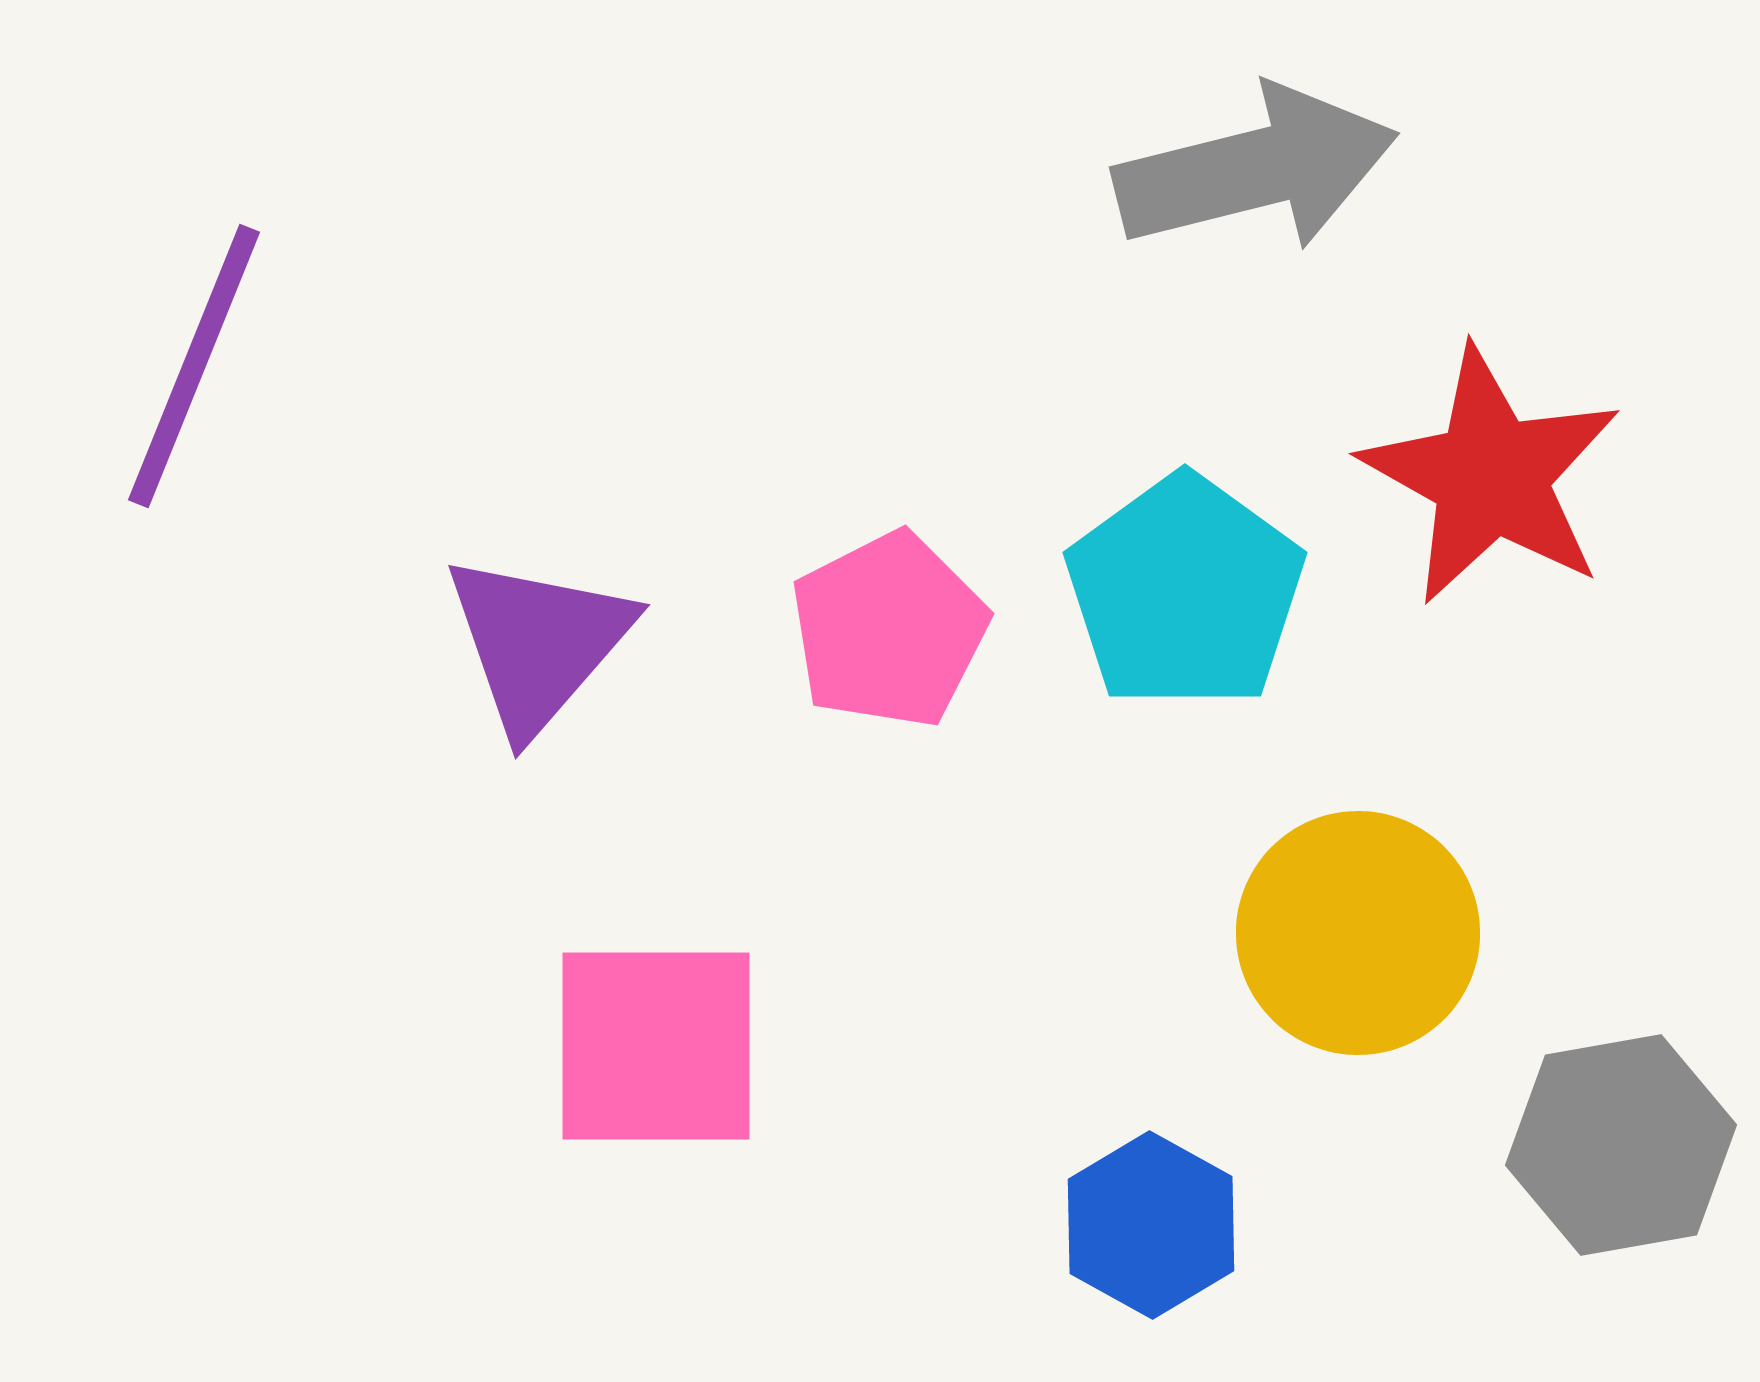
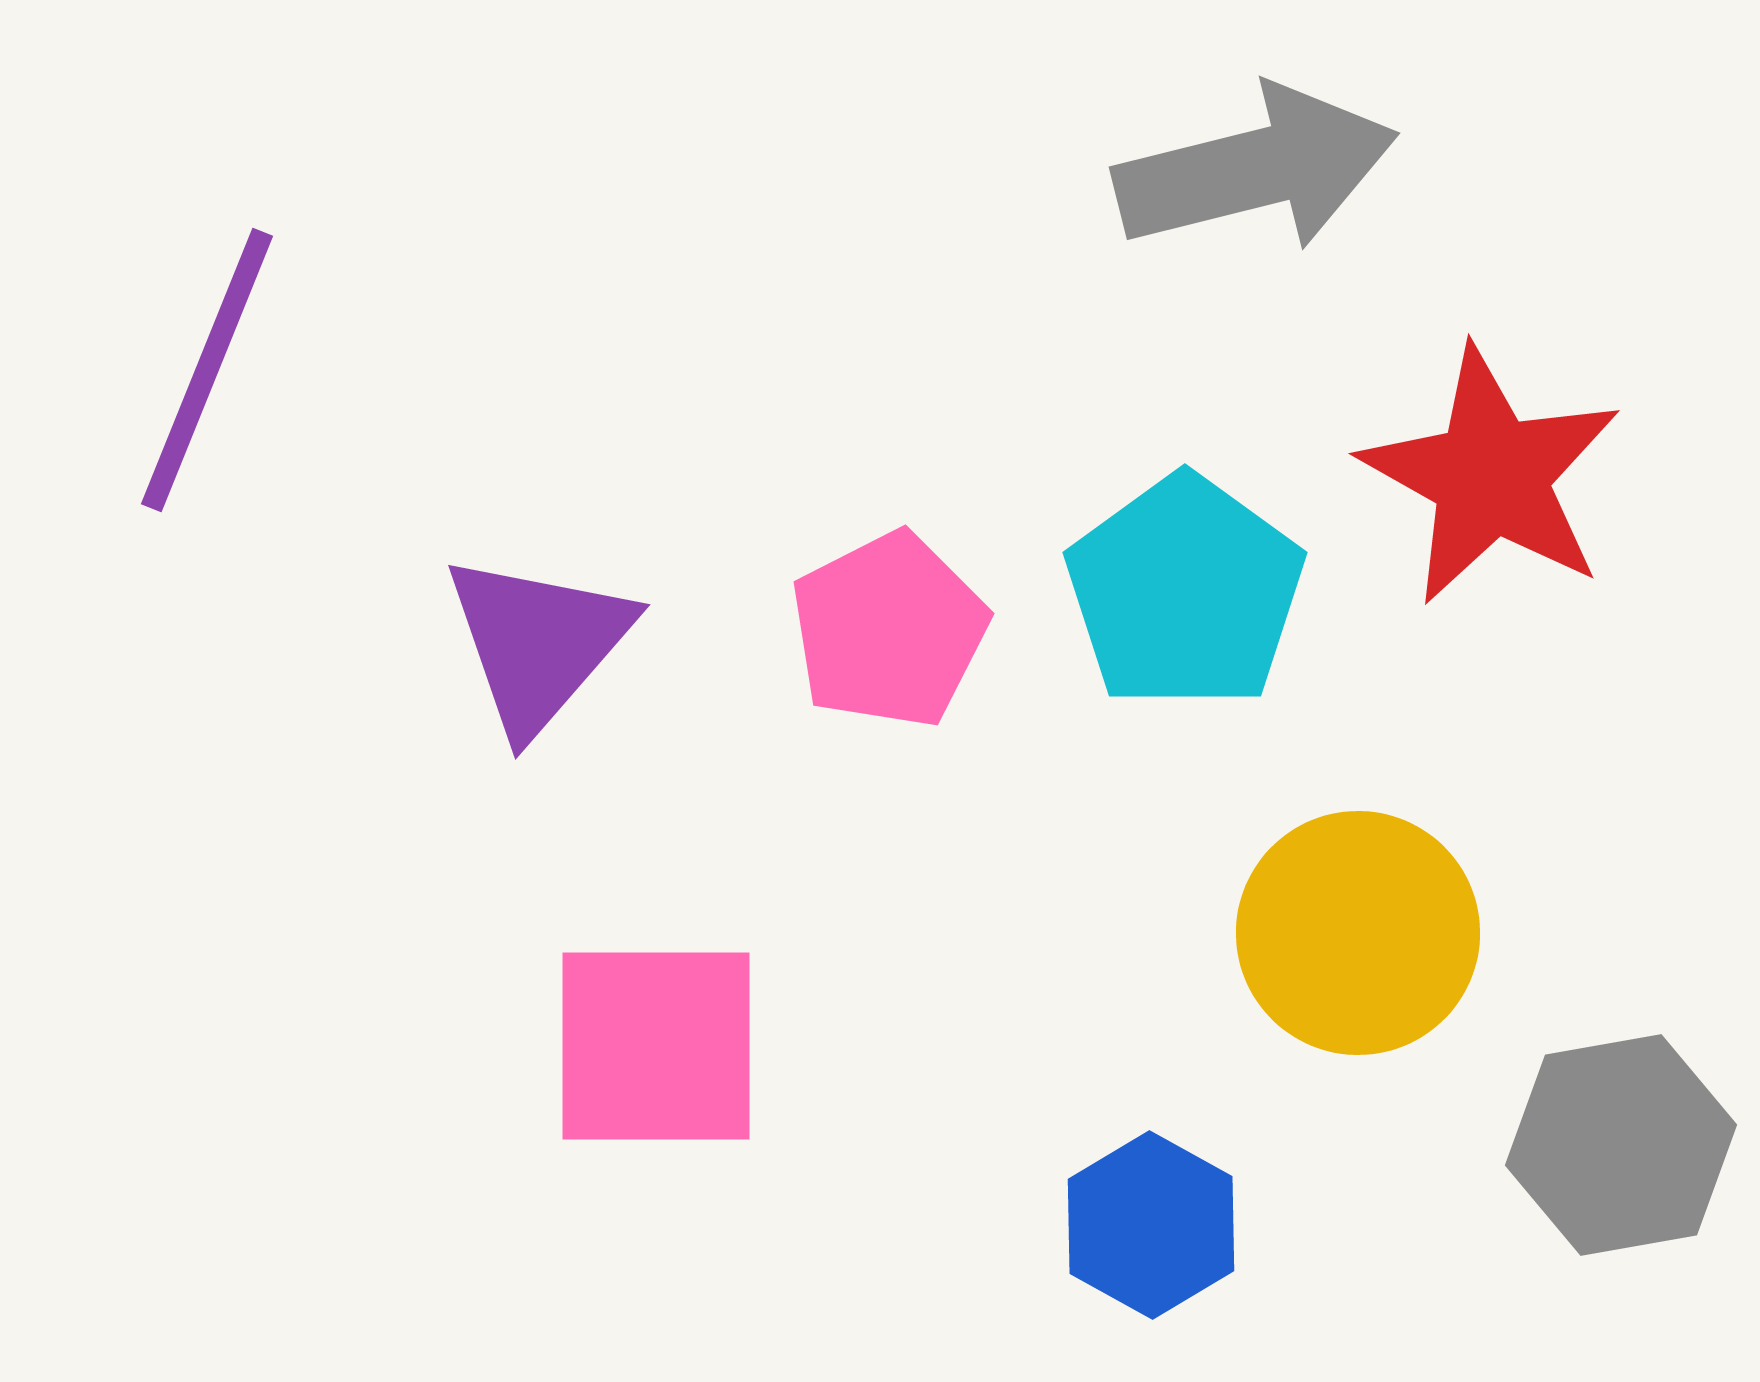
purple line: moved 13 px right, 4 px down
